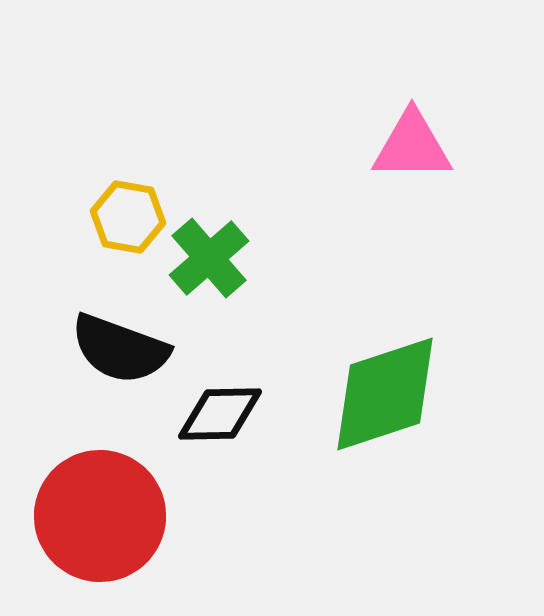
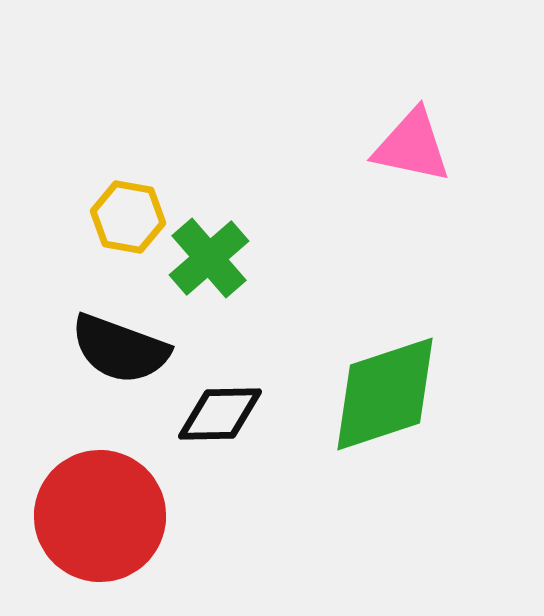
pink triangle: rotated 12 degrees clockwise
